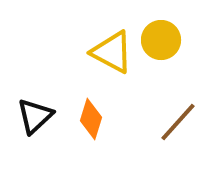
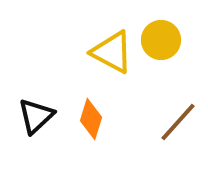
black triangle: moved 1 px right
